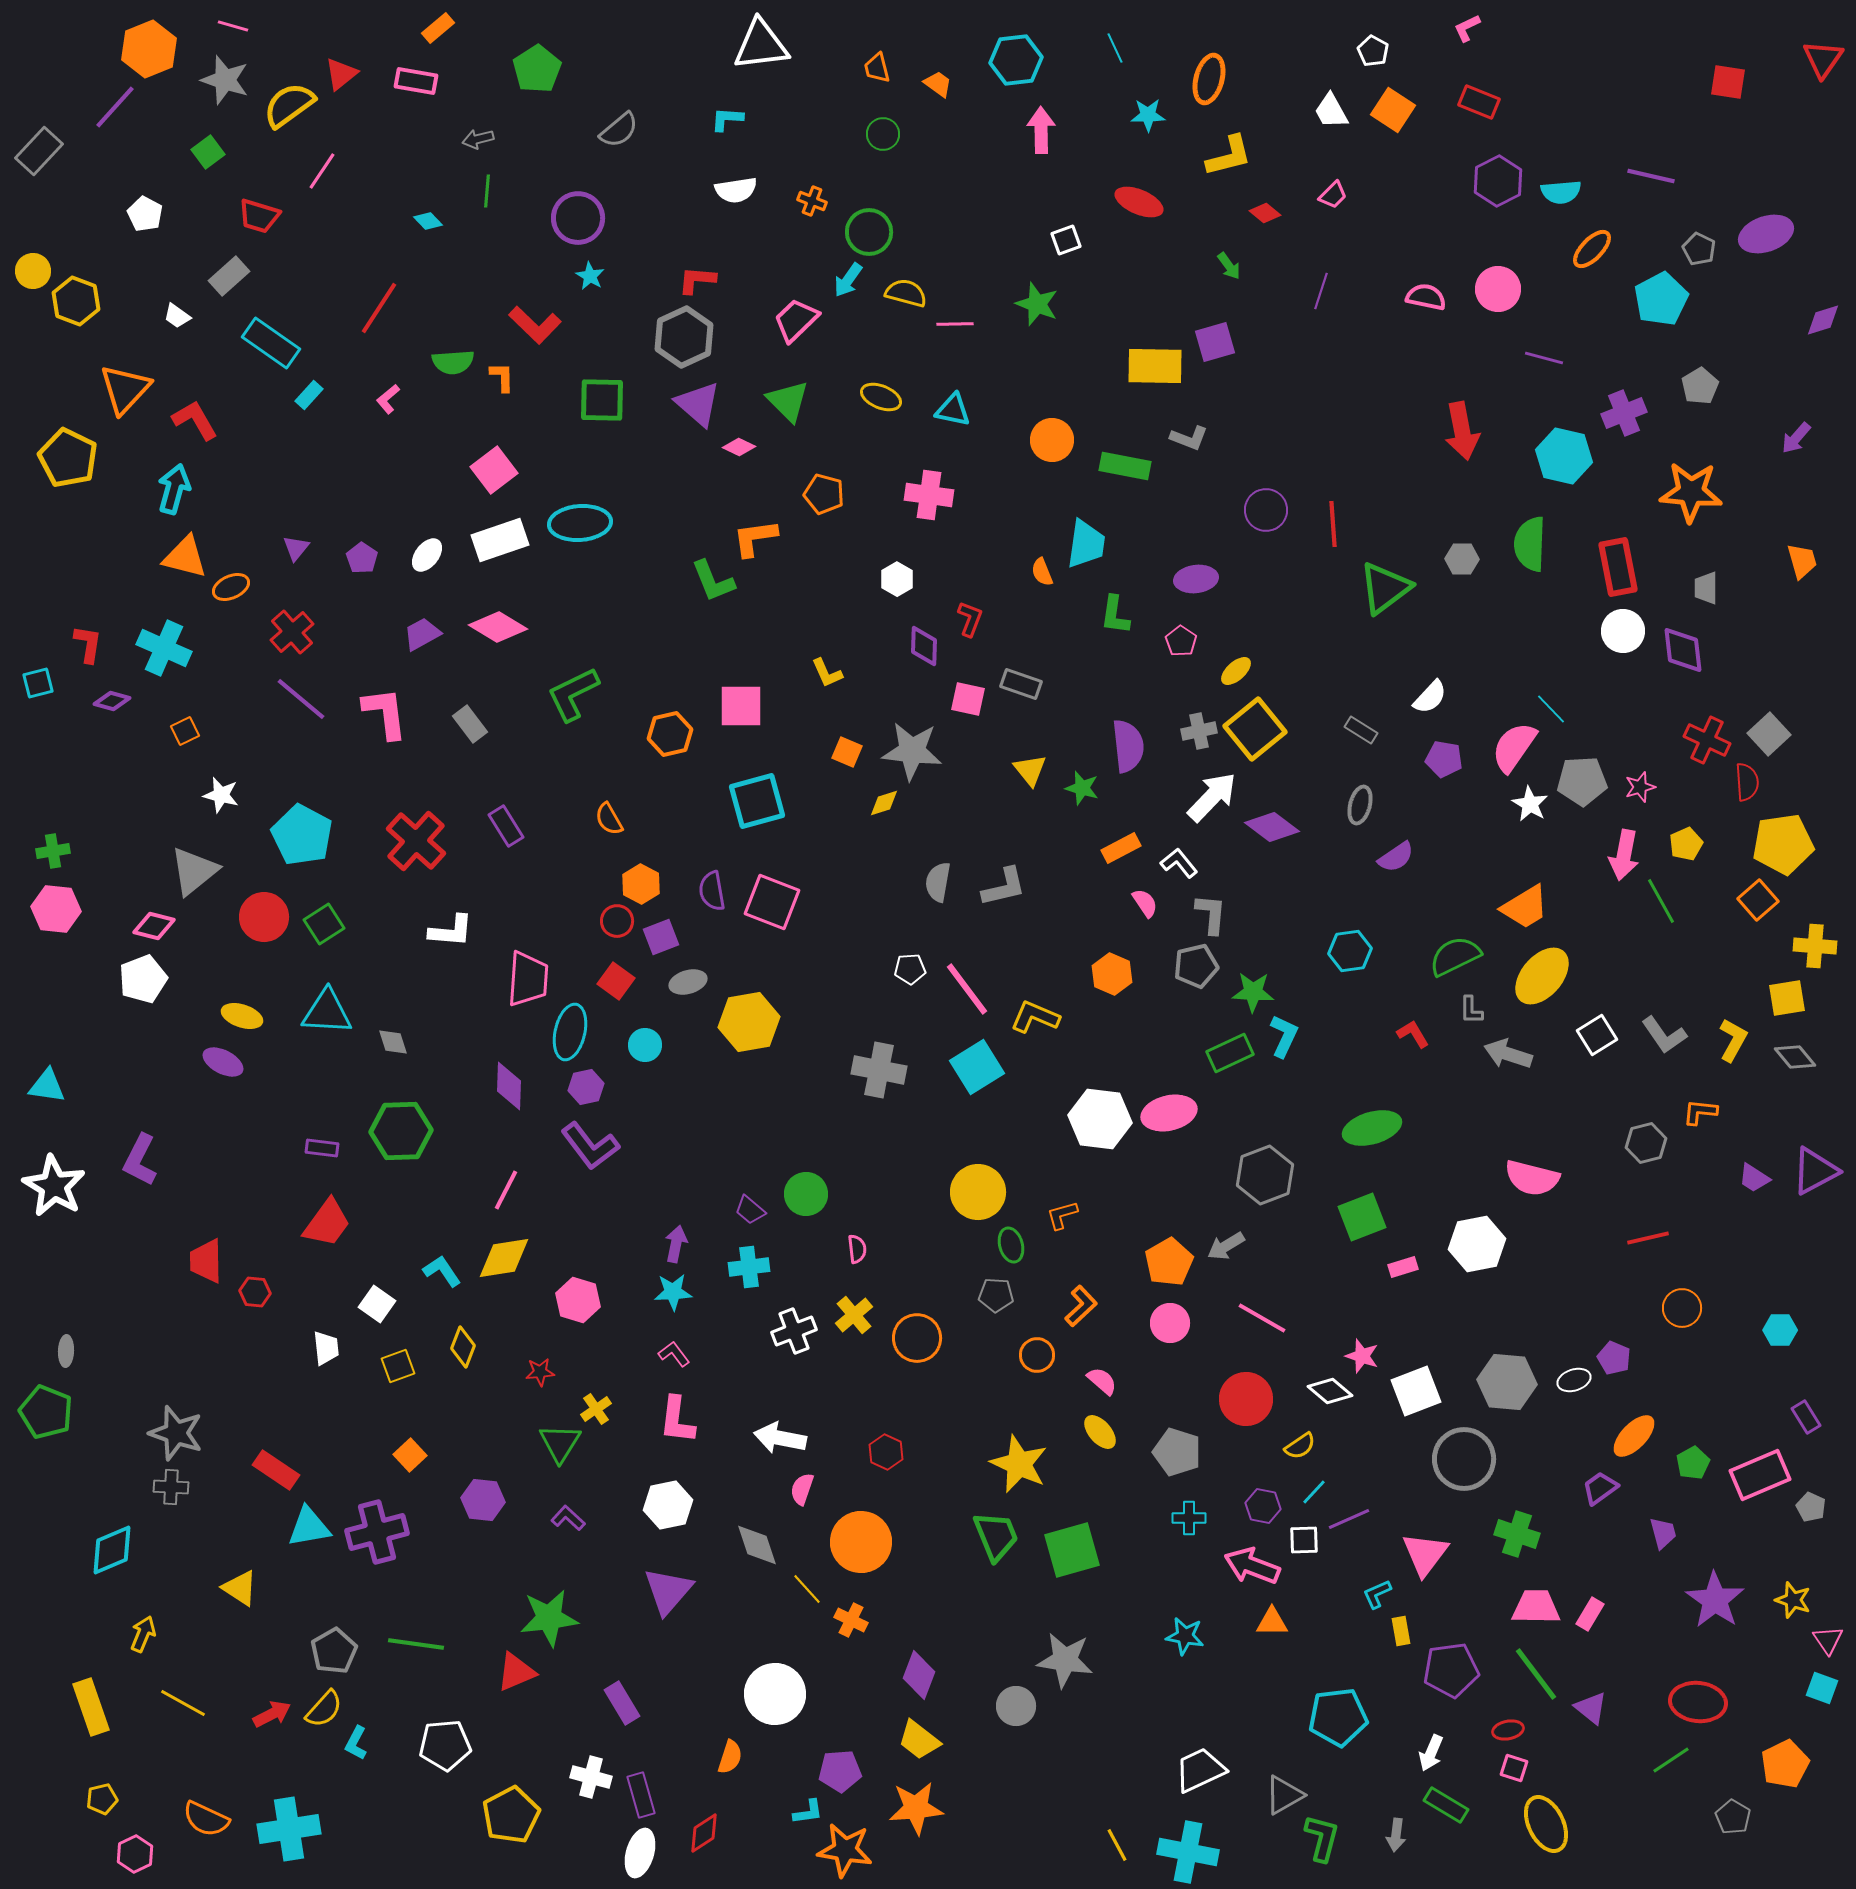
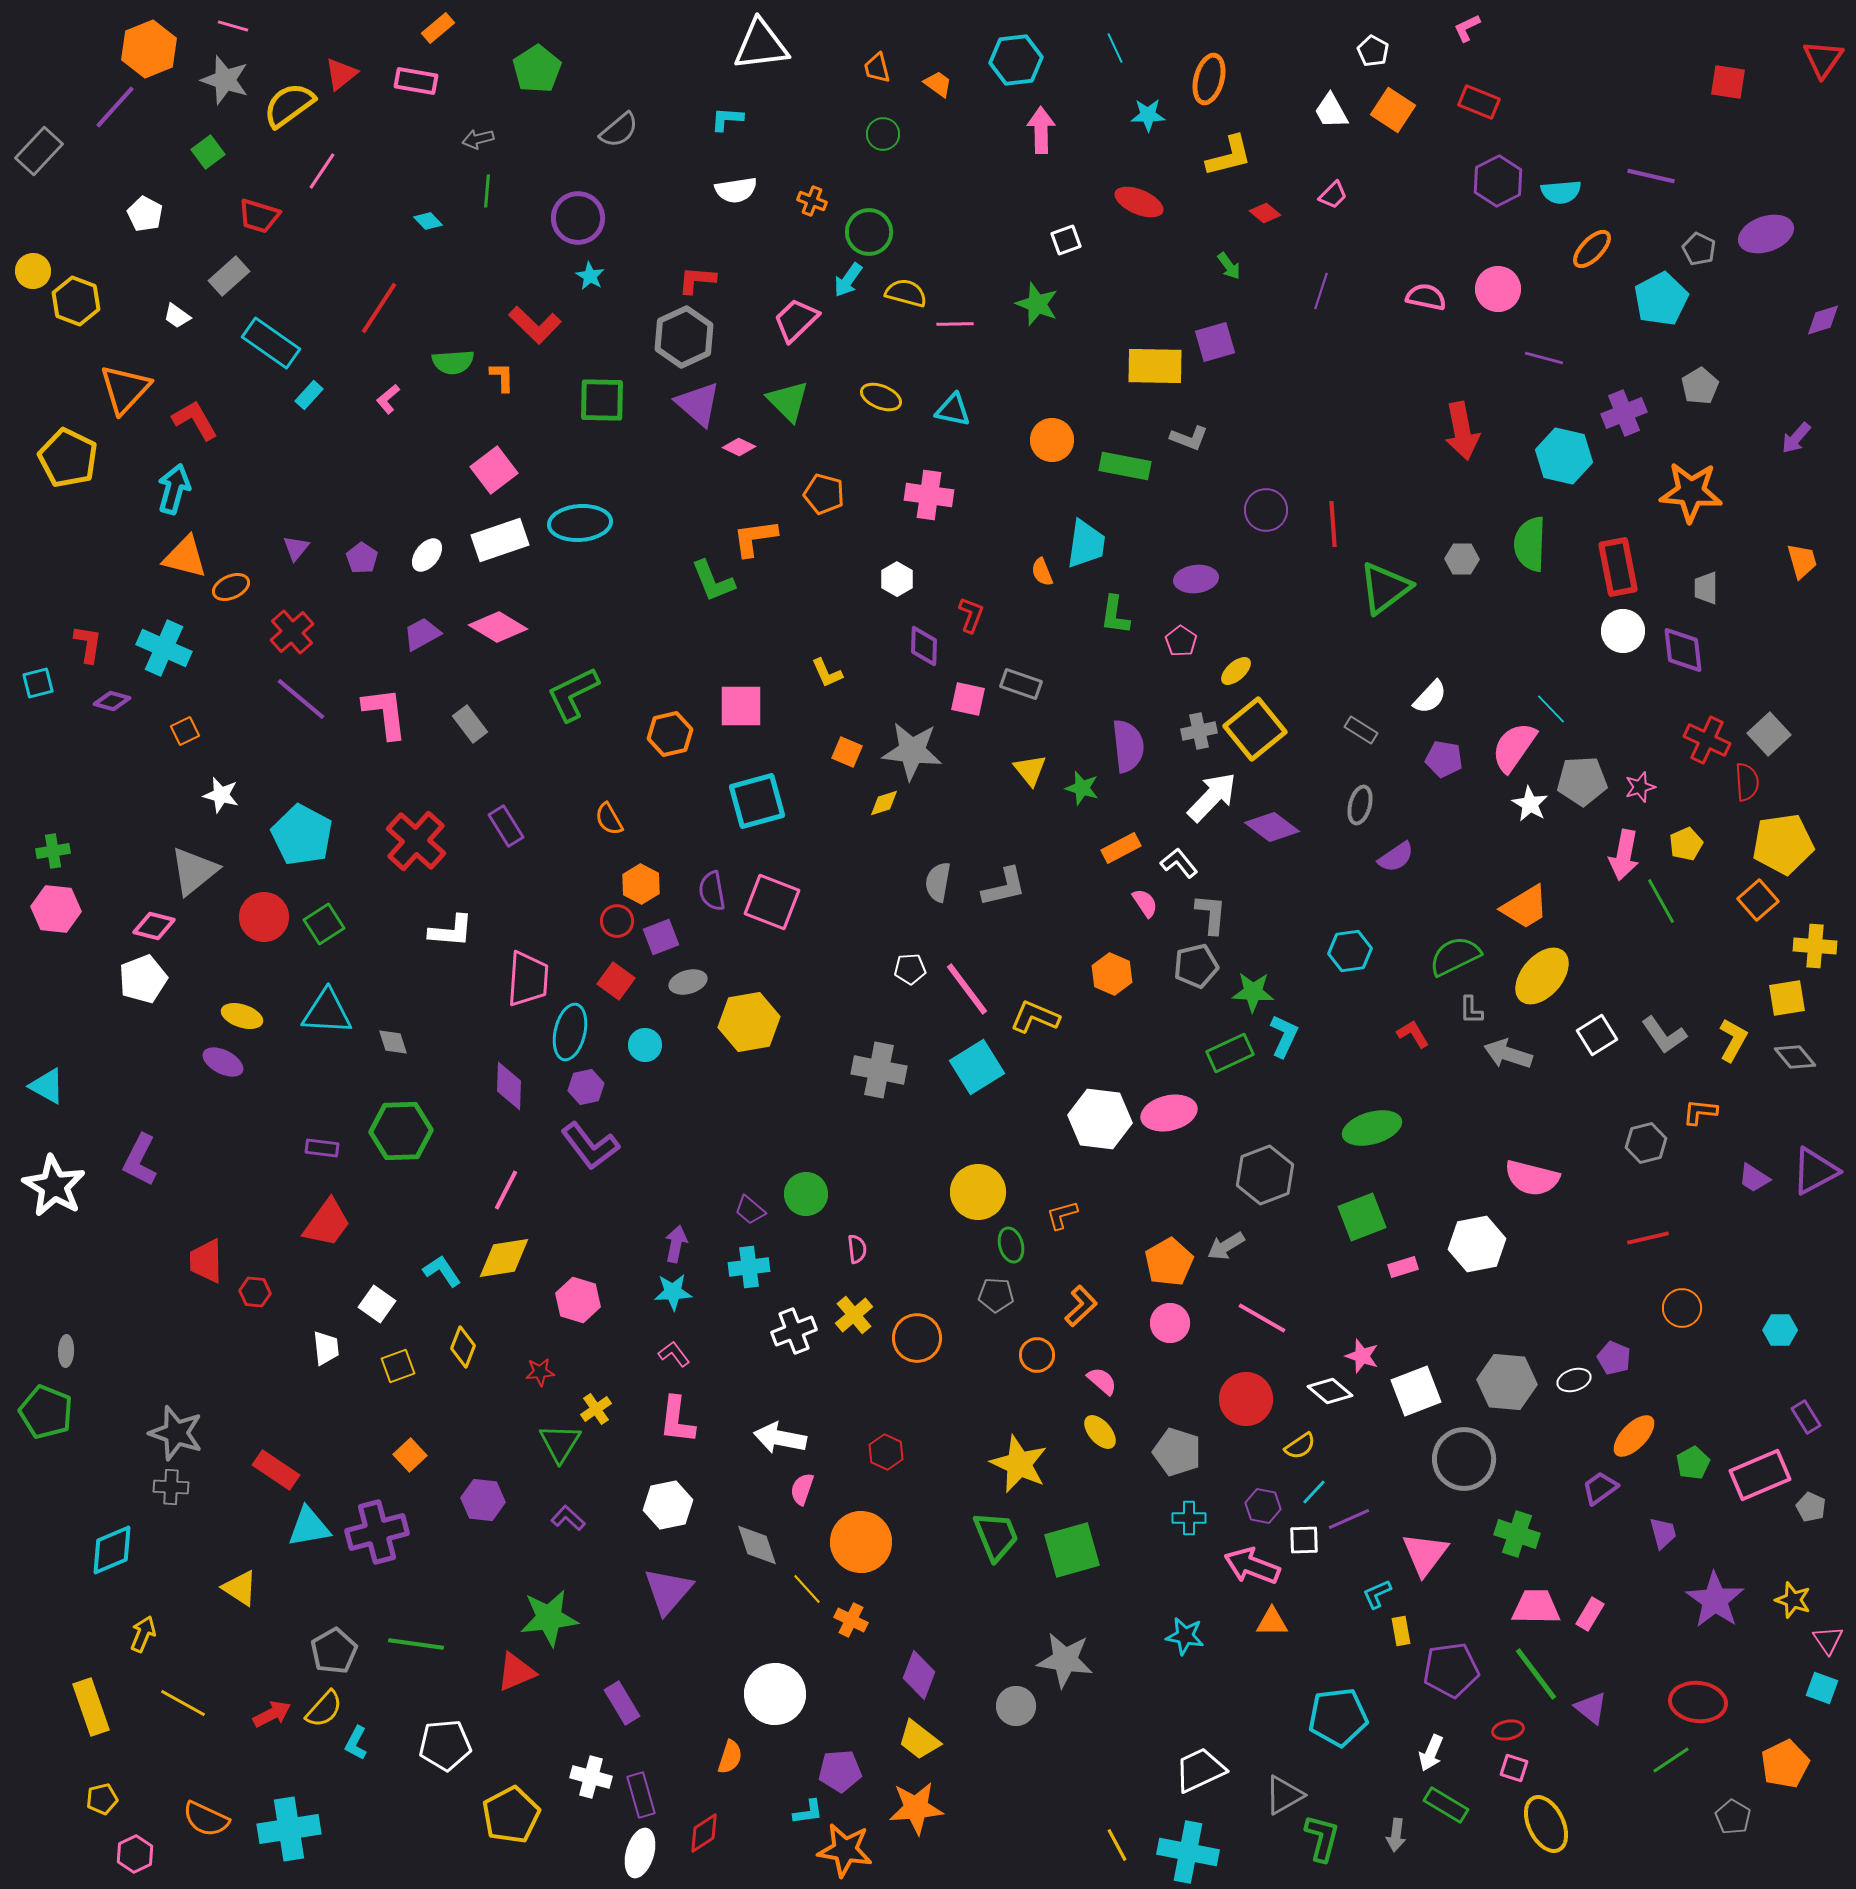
red L-shape at (970, 619): moved 1 px right, 4 px up
cyan triangle at (47, 1086): rotated 21 degrees clockwise
